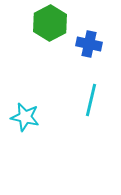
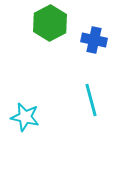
blue cross: moved 5 px right, 4 px up
cyan line: rotated 28 degrees counterclockwise
